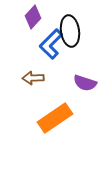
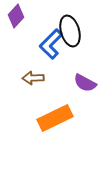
purple diamond: moved 17 px left, 1 px up
black ellipse: rotated 8 degrees counterclockwise
purple semicircle: rotated 10 degrees clockwise
orange rectangle: rotated 8 degrees clockwise
